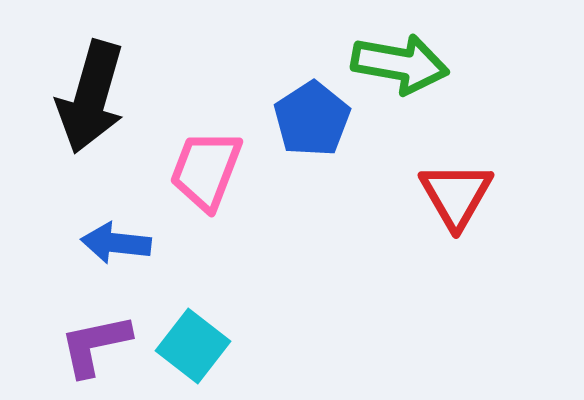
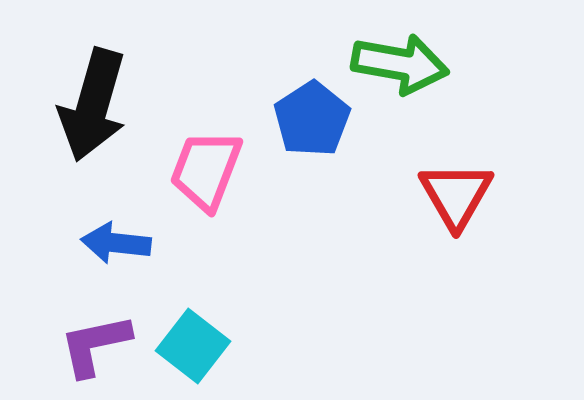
black arrow: moved 2 px right, 8 px down
